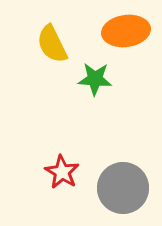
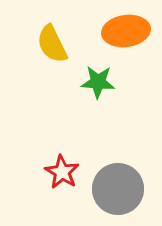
green star: moved 3 px right, 3 px down
gray circle: moved 5 px left, 1 px down
